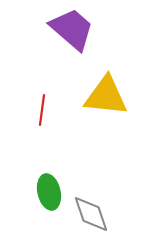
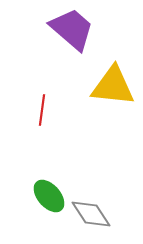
yellow triangle: moved 7 px right, 10 px up
green ellipse: moved 4 px down; rotated 28 degrees counterclockwise
gray diamond: rotated 15 degrees counterclockwise
